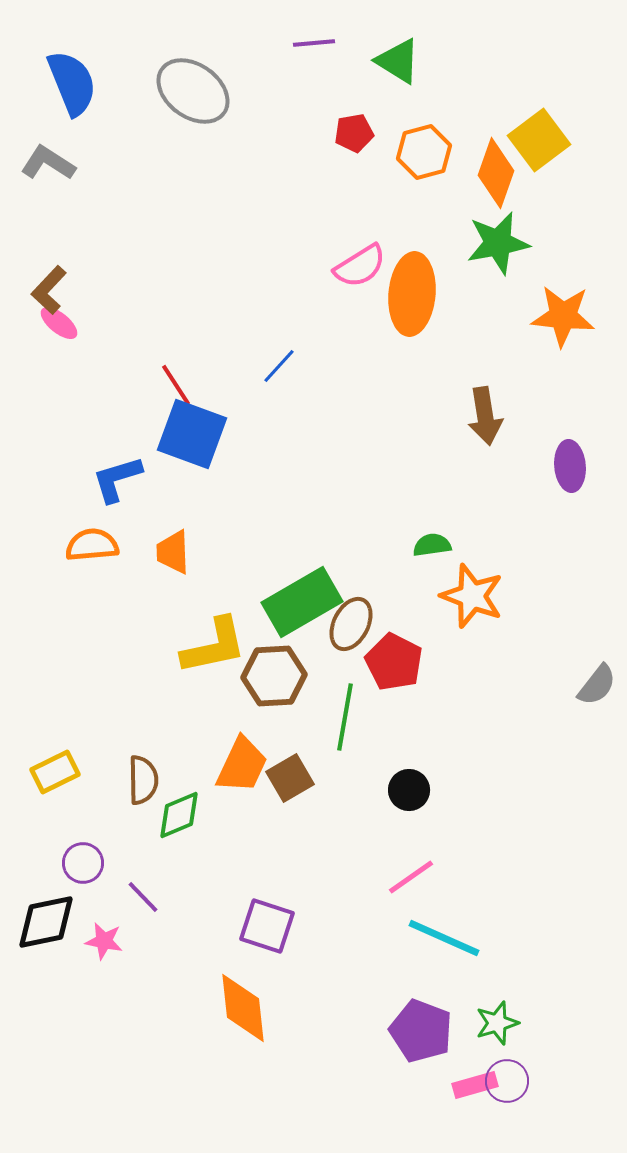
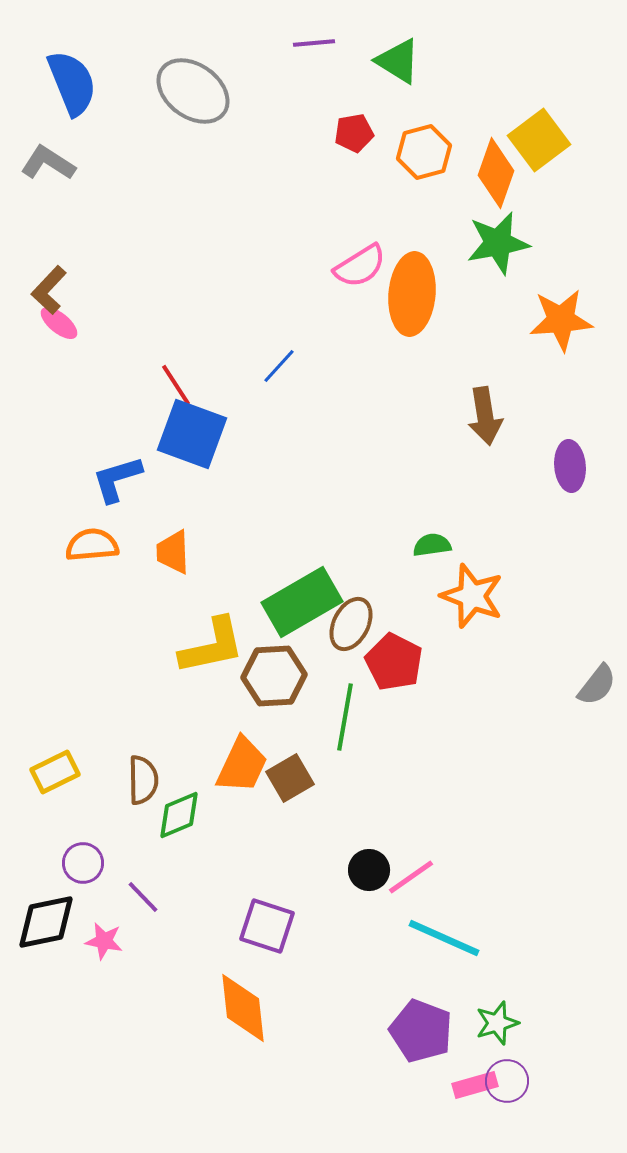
orange star at (563, 316): moved 2 px left, 4 px down; rotated 10 degrees counterclockwise
yellow L-shape at (214, 646): moved 2 px left
black circle at (409, 790): moved 40 px left, 80 px down
